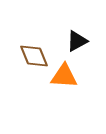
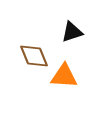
black triangle: moved 5 px left, 9 px up; rotated 10 degrees clockwise
